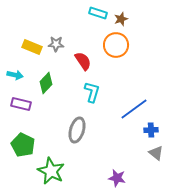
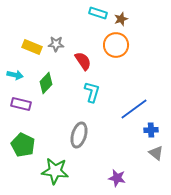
gray ellipse: moved 2 px right, 5 px down
green star: moved 4 px right; rotated 20 degrees counterclockwise
